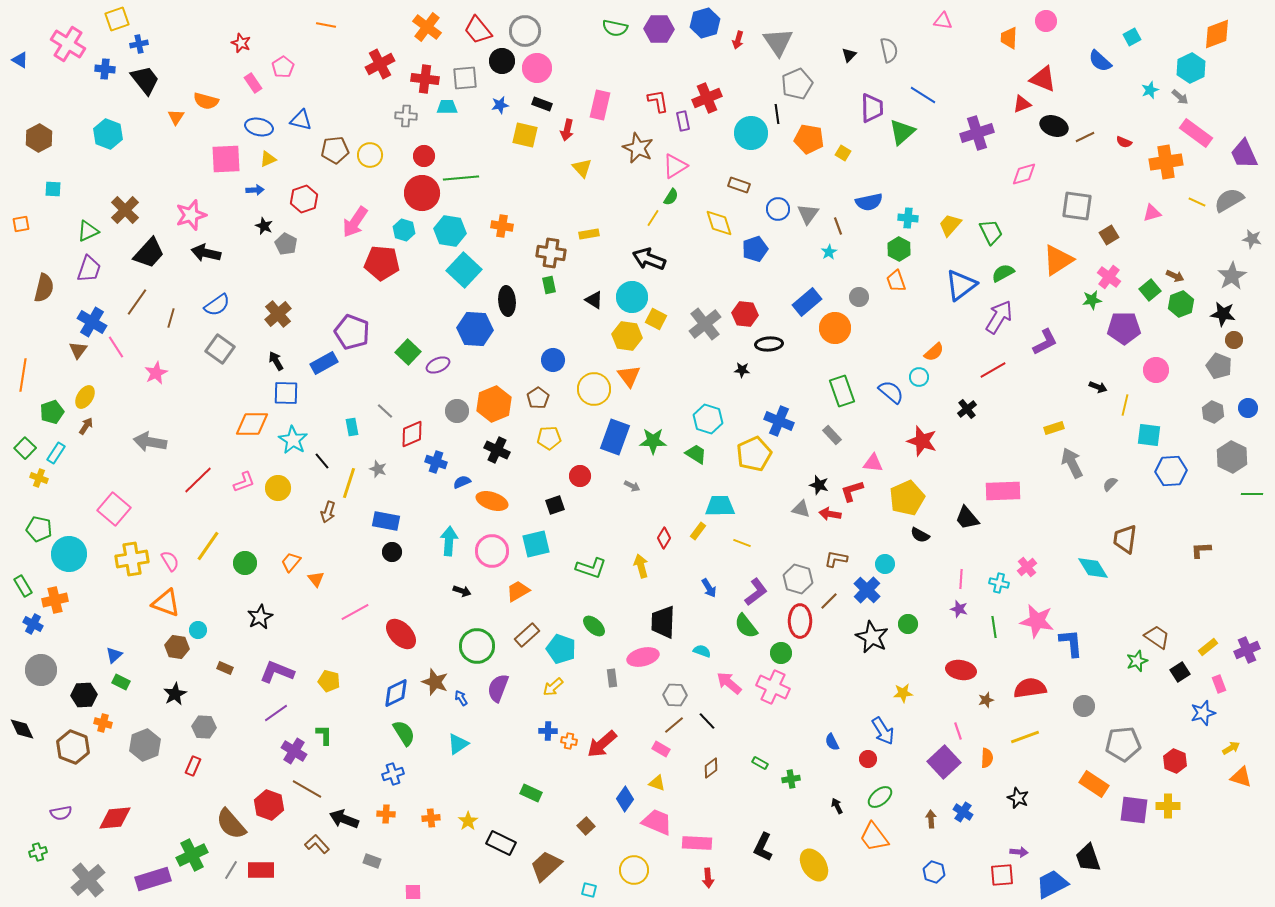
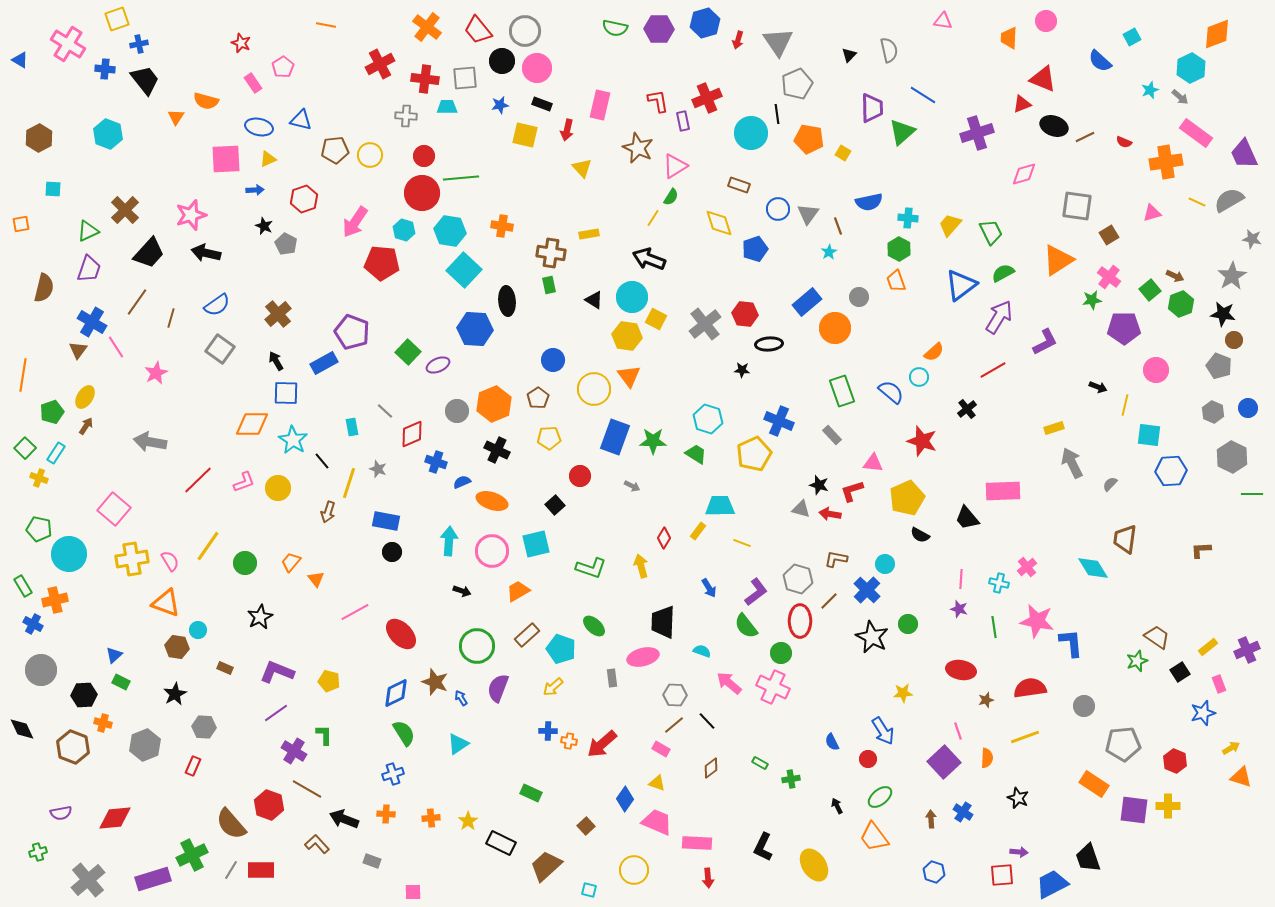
black square at (555, 505): rotated 24 degrees counterclockwise
